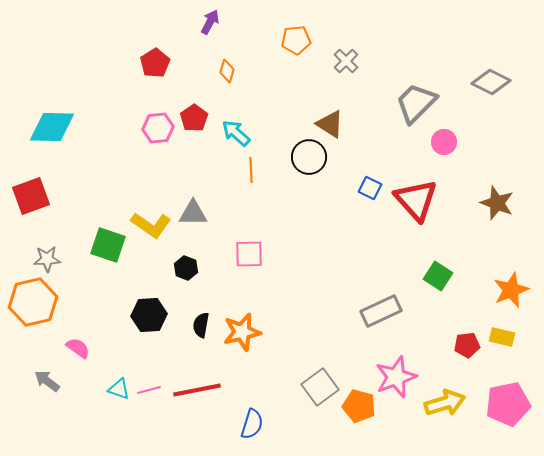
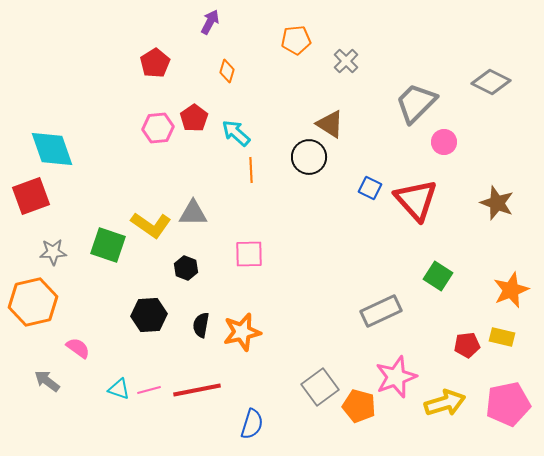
cyan diamond at (52, 127): moved 22 px down; rotated 69 degrees clockwise
gray star at (47, 259): moved 6 px right, 7 px up
